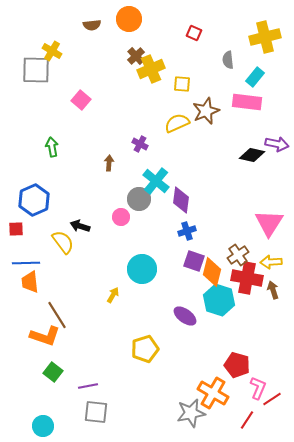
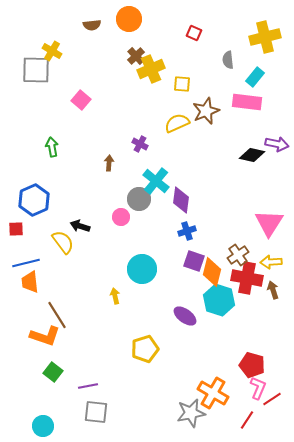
blue line at (26, 263): rotated 12 degrees counterclockwise
yellow arrow at (113, 295): moved 2 px right, 1 px down; rotated 42 degrees counterclockwise
red pentagon at (237, 365): moved 15 px right
